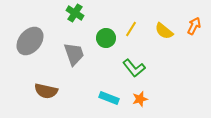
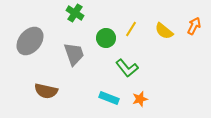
green L-shape: moved 7 px left
